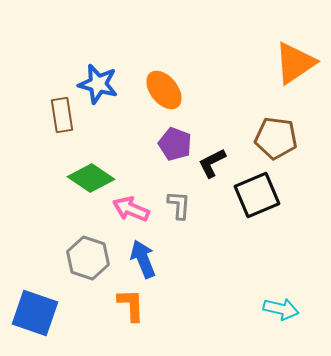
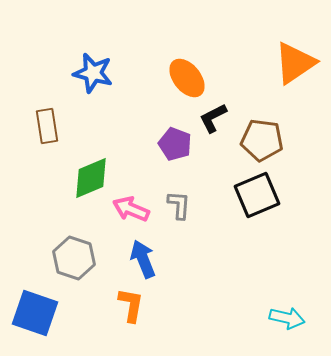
blue star: moved 5 px left, 11 px up
orange ellipse: moved 23 px right, 12 px up
brown rectangle: moved 15 px left, 11 px down
brown pentagon: moved 14 px left, 2 px down
black L-shape: moved 1 px right, 45 px up
green diamond: rotated 57 degrees counterclockwise
gray hexagon: moved 14 px left
orange L-shape: rotated 12 degrees clockwise
cyan arrow: moved 6 px right, 9 px down
